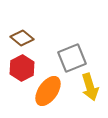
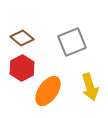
gray square: moved 16 px up
